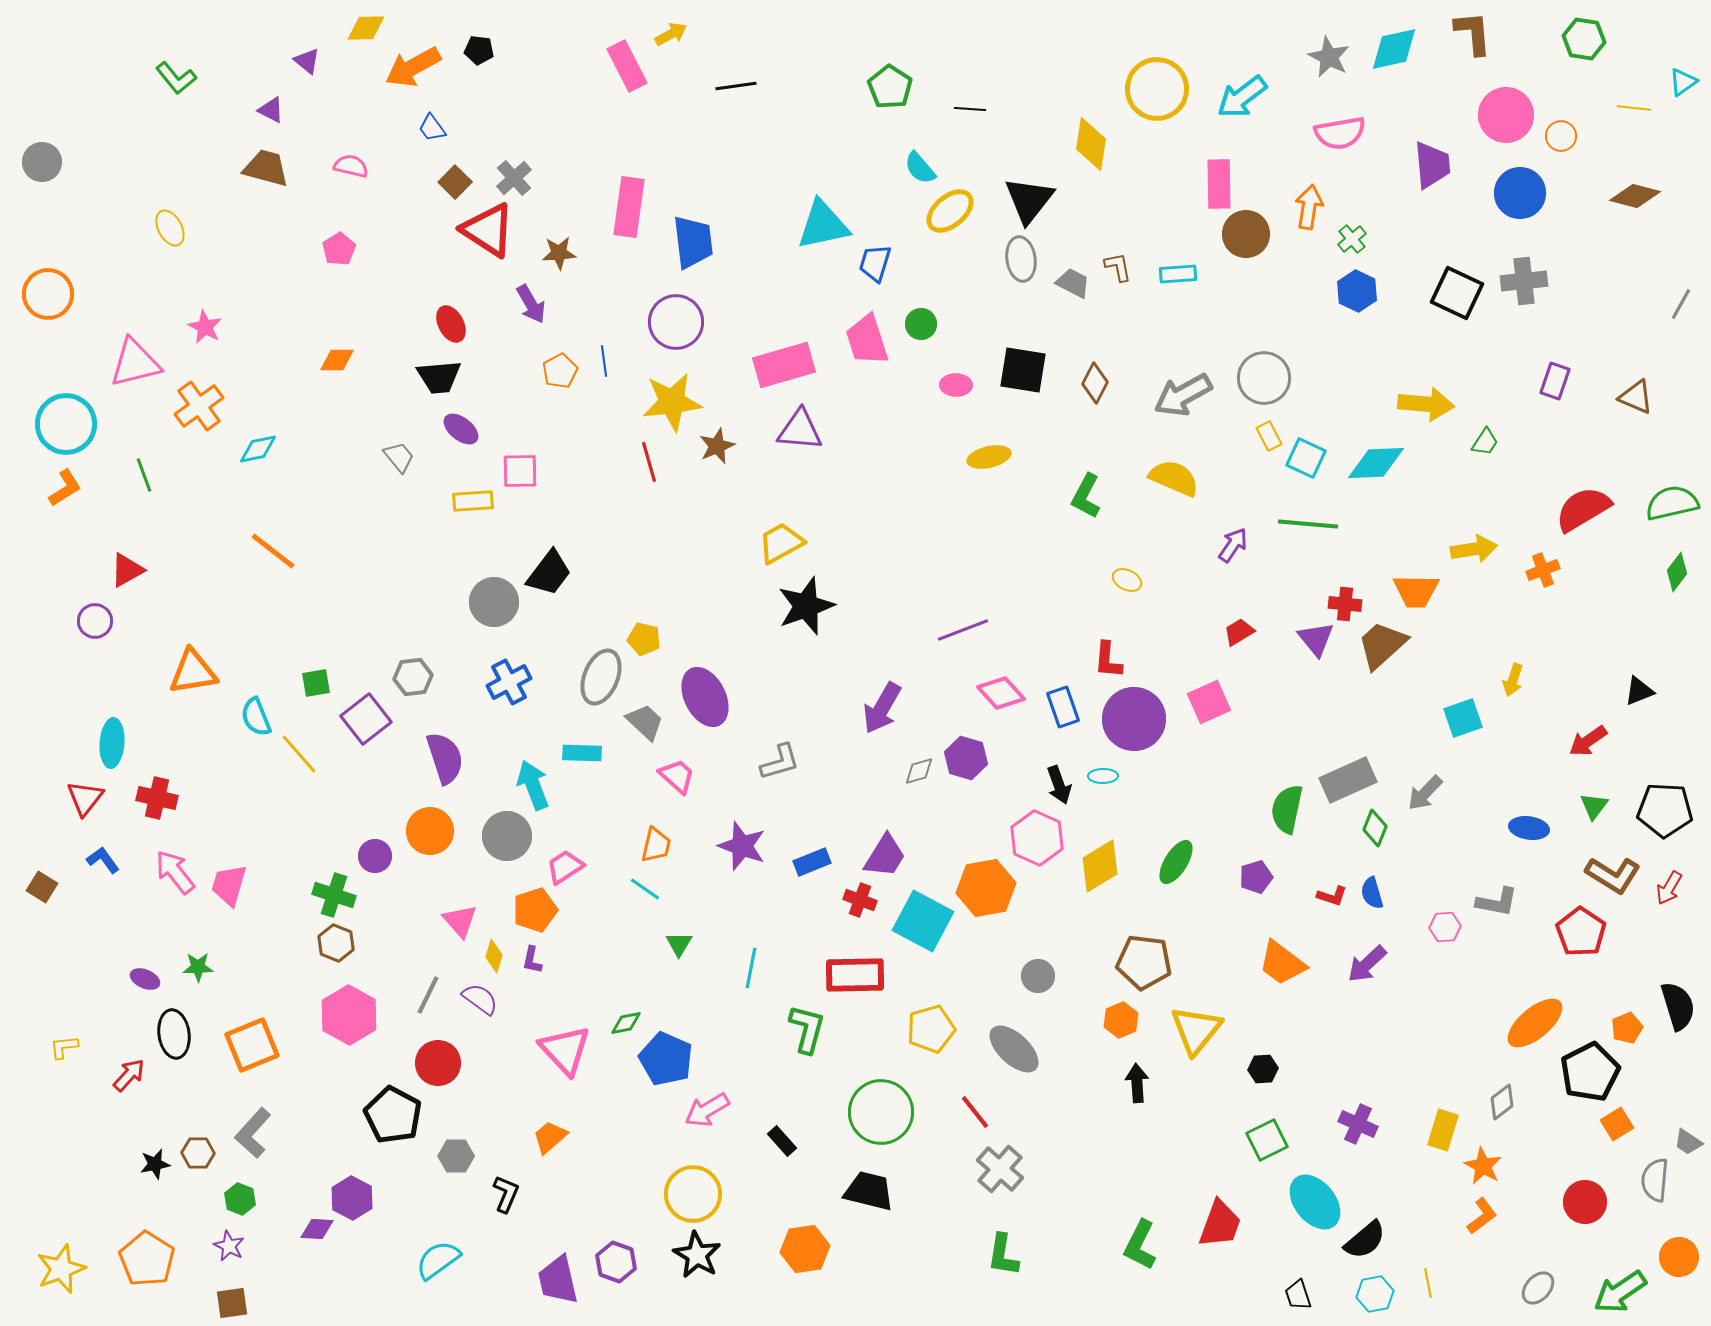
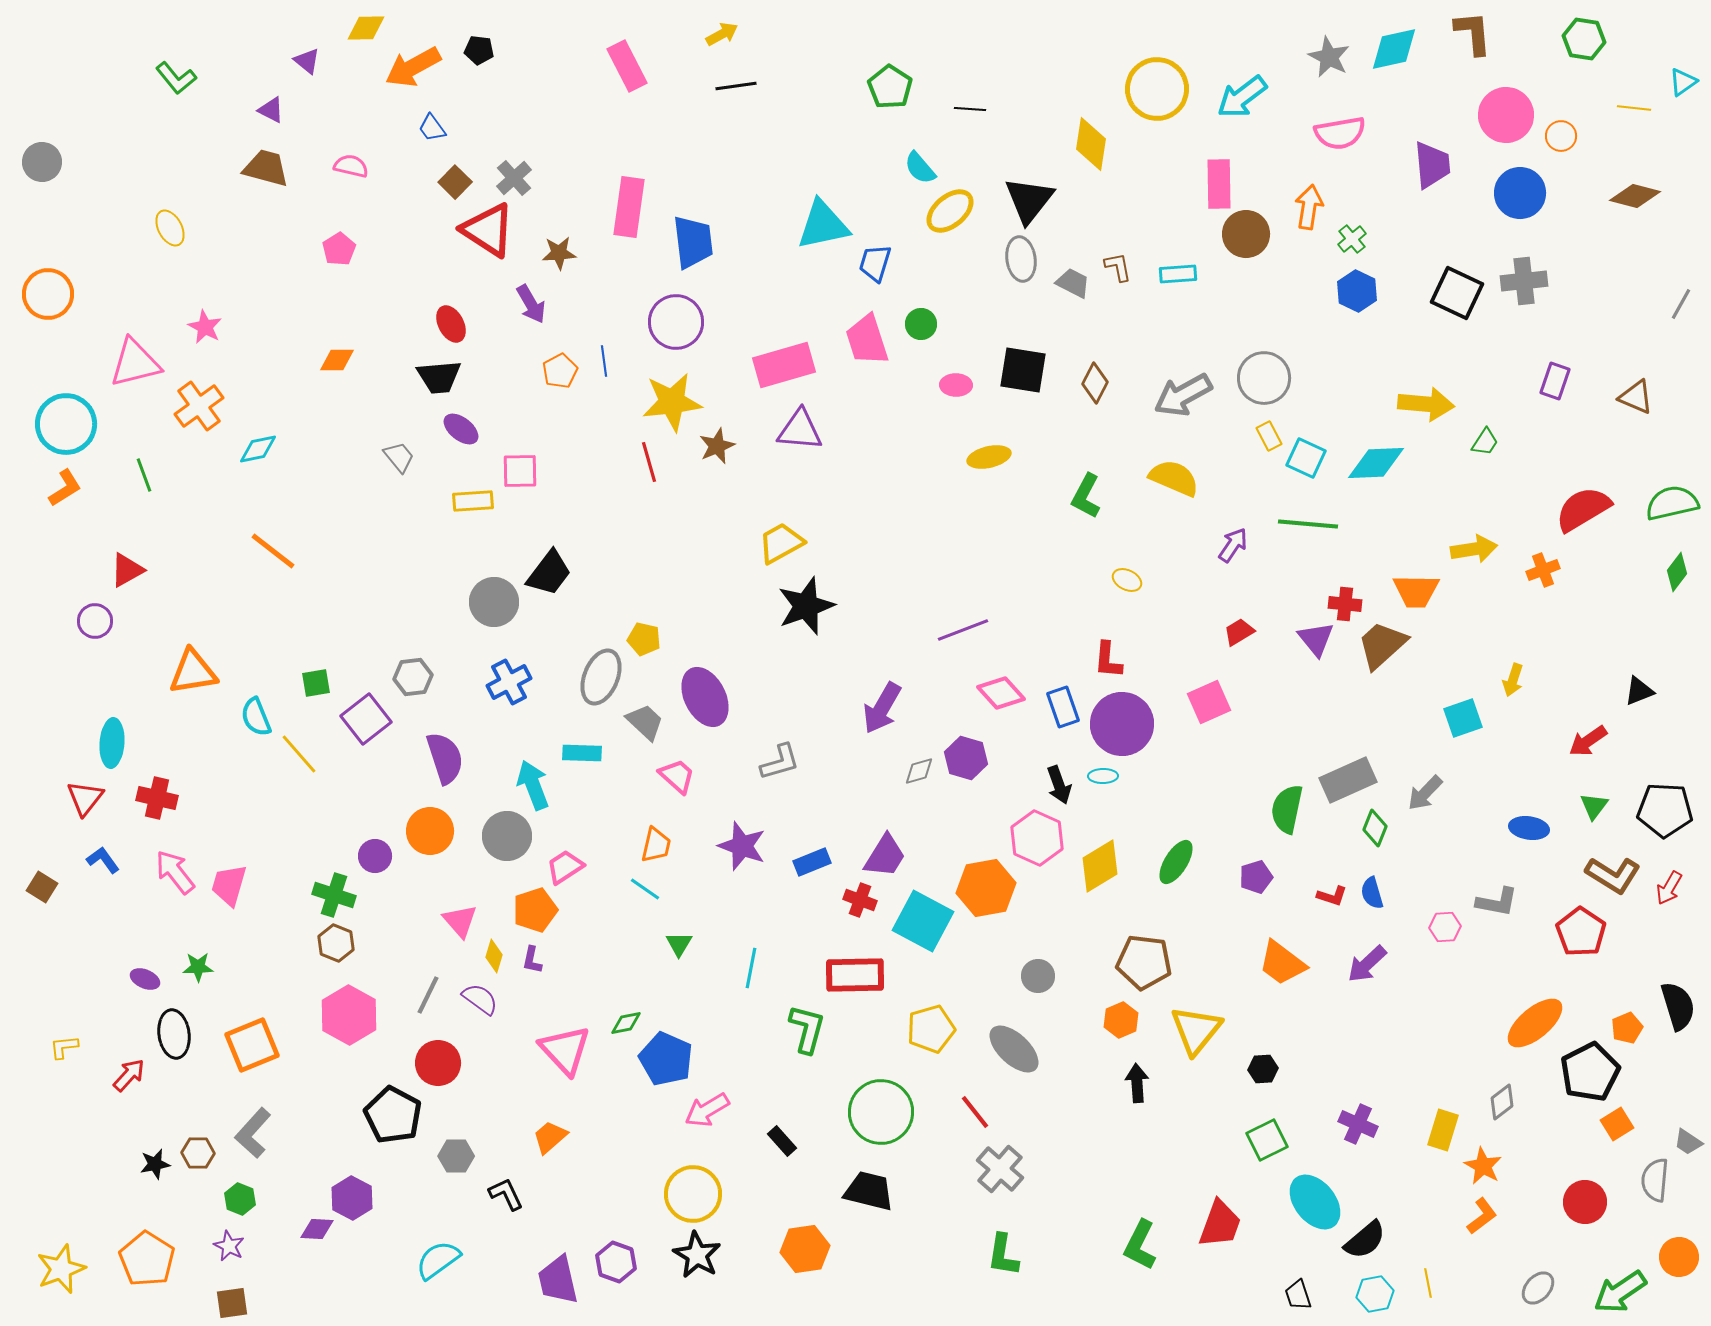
yellow arrow at (671, 34): moved 51 px right
purple circle at (1134, 719): moved 12 px left, 5 px down
black L-shape at (506, 1194): rotated 48 degrees counterclockwise
